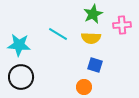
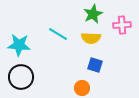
orange circle: moved 2 px left, 1 px down
